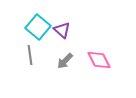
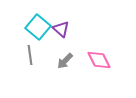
purple triangle: moved 1 px left, 1 px up
